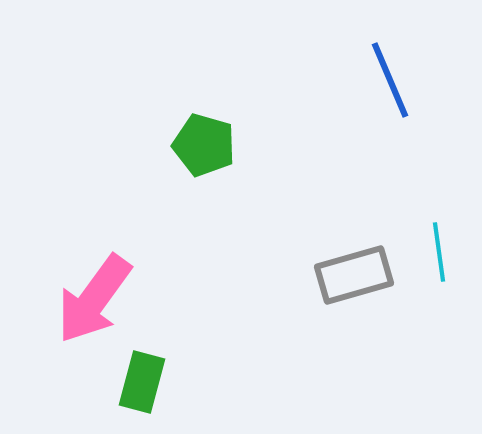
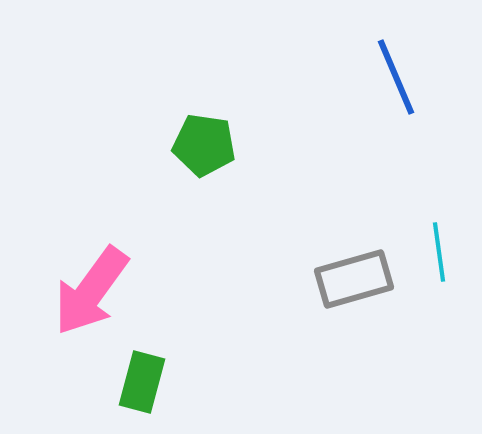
blue line: moved 6 px right, 3 px up
green pentagon: rotated 8 degrees counterclockwise
gray rectangle: moved 4 px down
pink arrow: moved 3 px left, 8 px up
